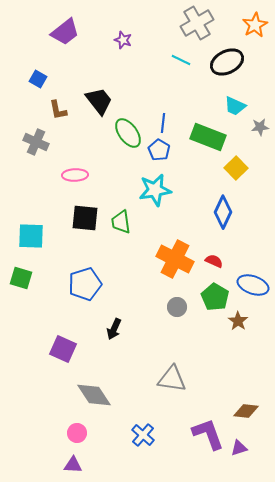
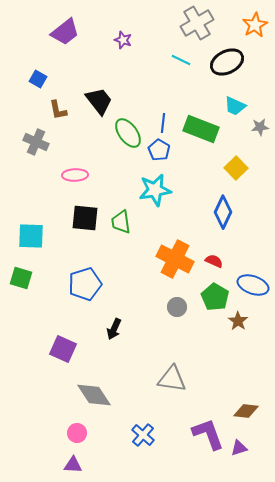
green rectangle at (208, 137): moved 7 px left, 8 px up
